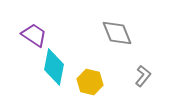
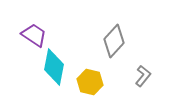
gray diamond: moved 3 px left, 8 px down; rotated 64 degrees clockwise
